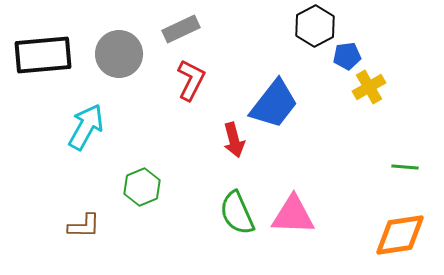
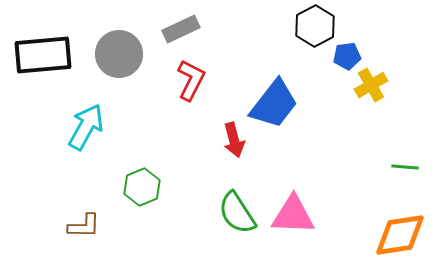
yellow cross: moved 2 px right, 2 px up
green semicircle: rotated 9 degrees counterclockwise
